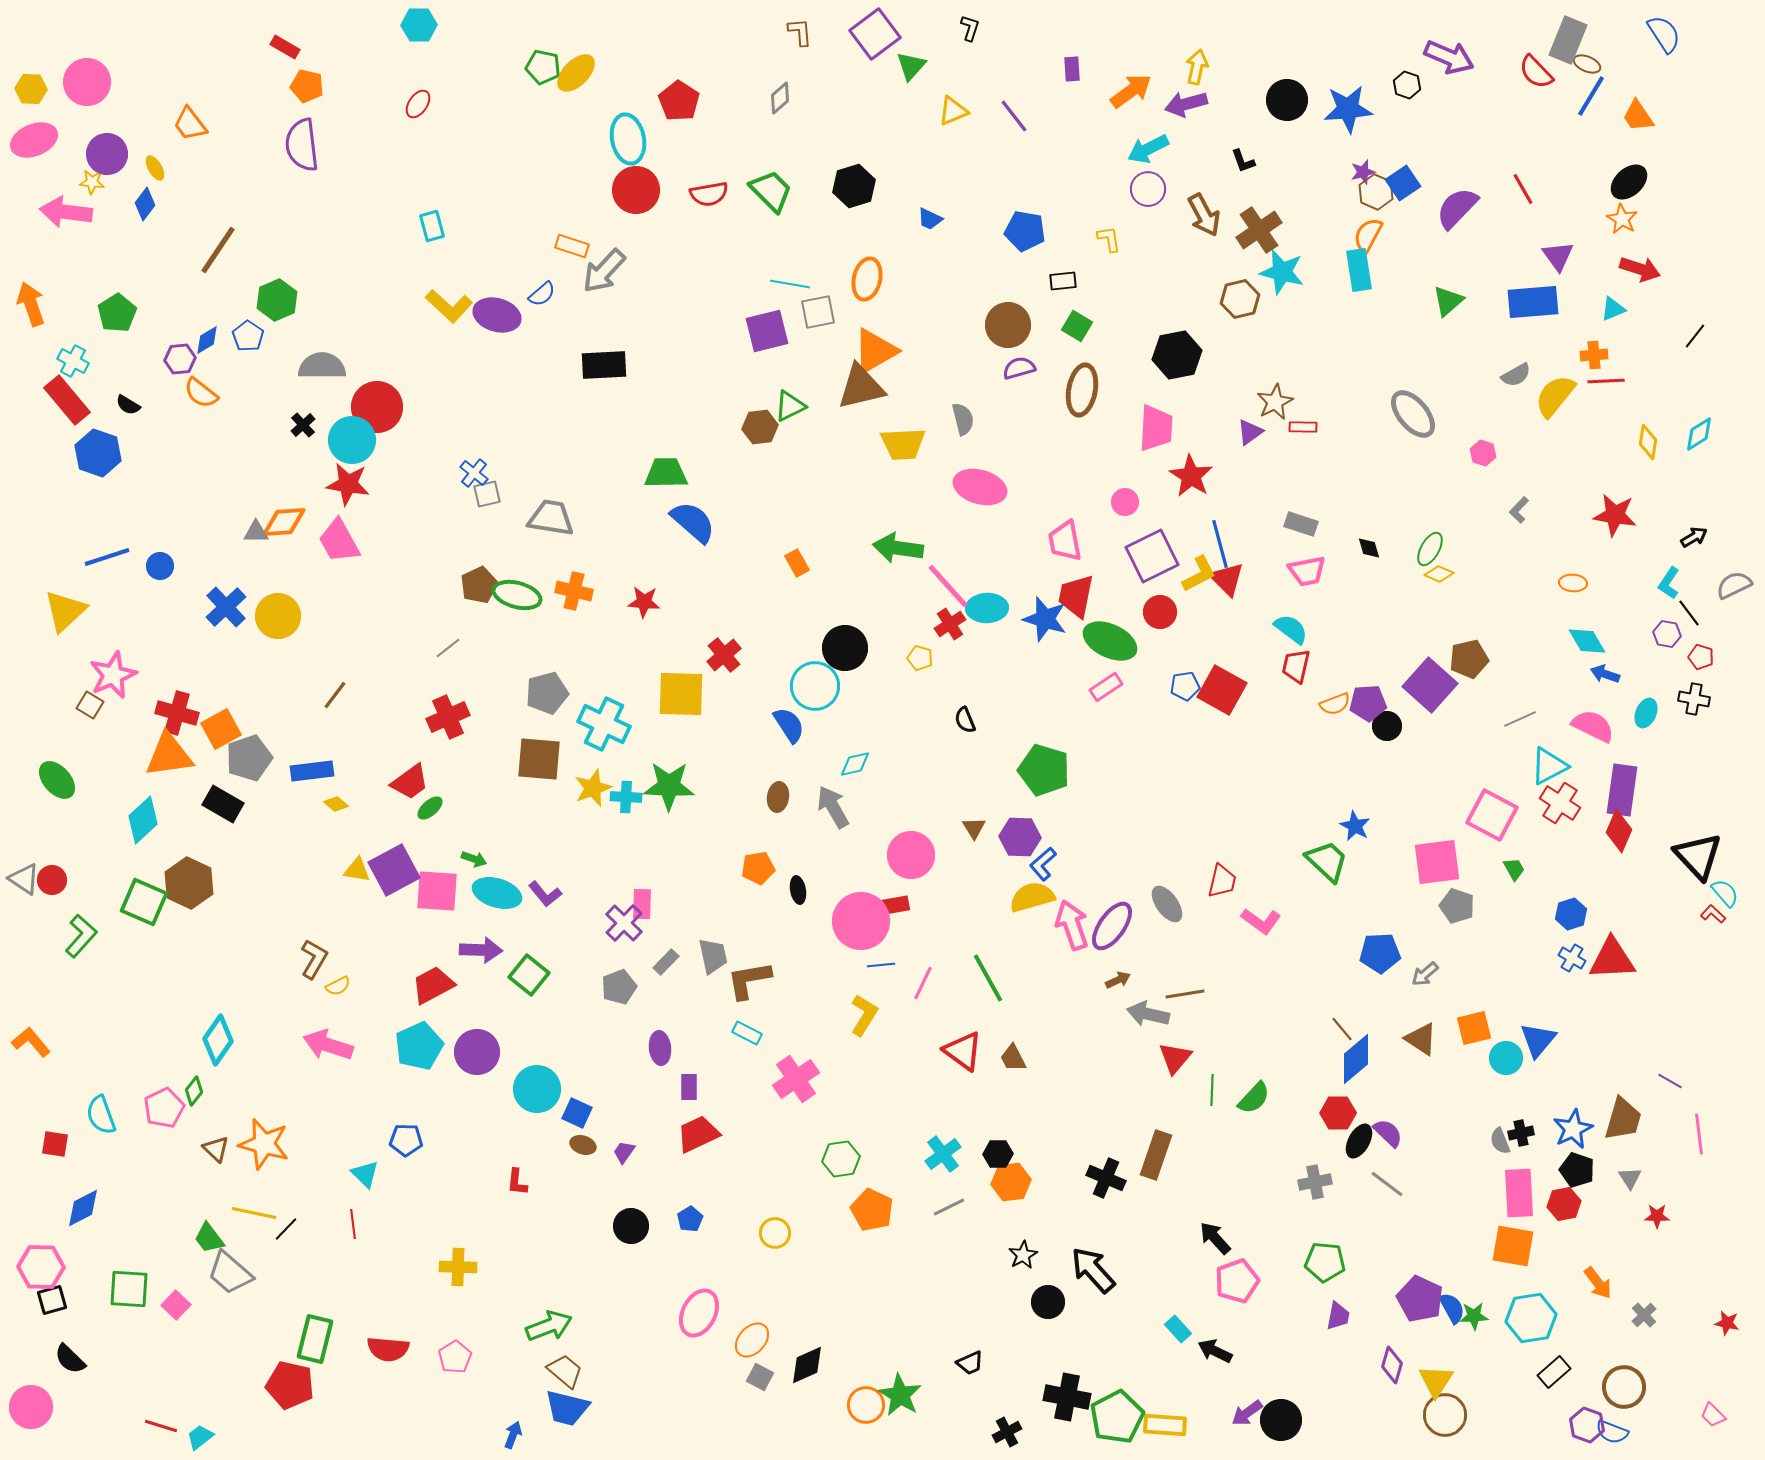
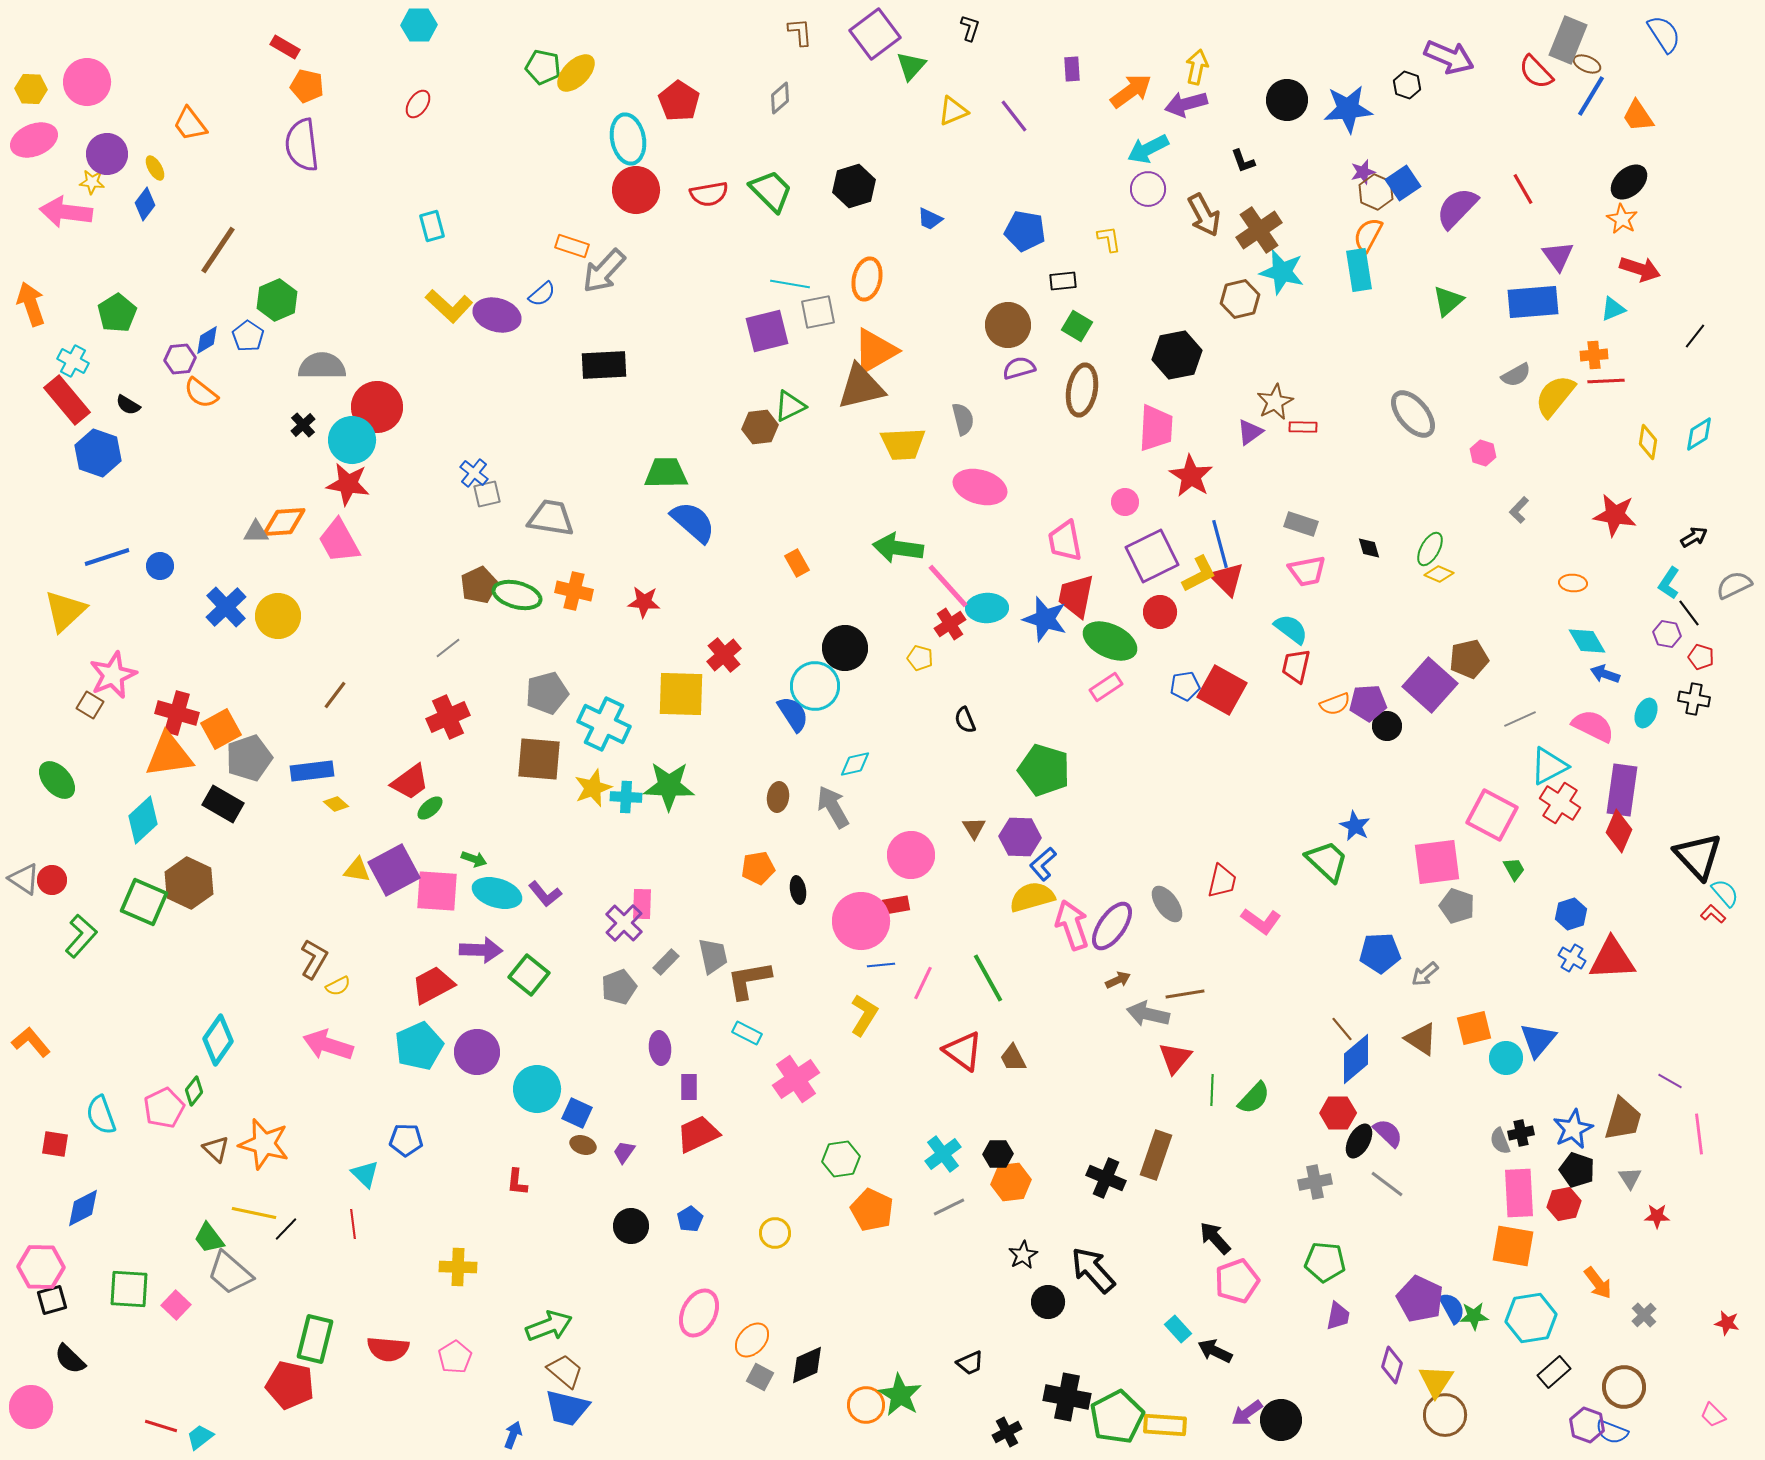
blue semicircle at (789, 725): moved 4 px right, 11 px up
